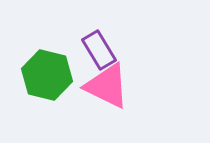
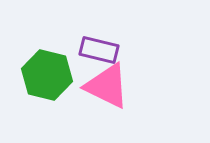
purple rectangle: rotated 45 degrees counterclockwise
